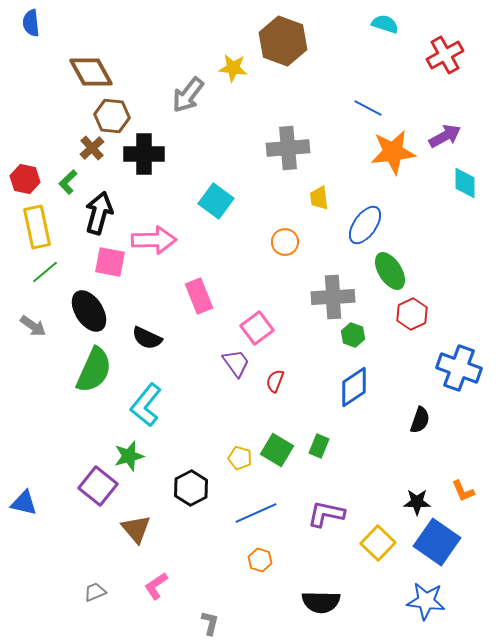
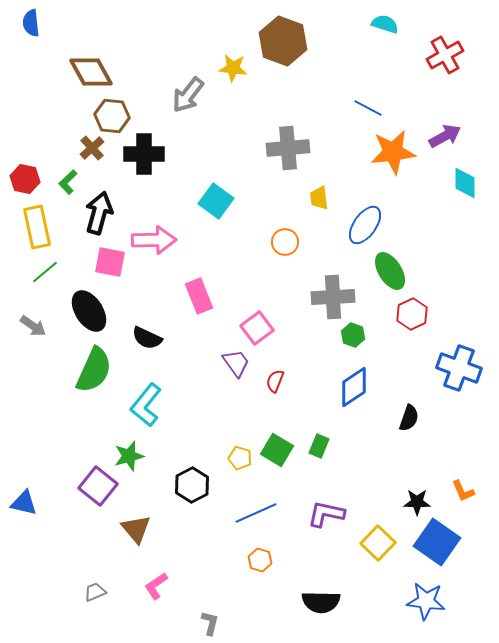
black semicircle at (420, 420): moved 11 px left, 2 px up
black hexagon at (191, 488): moved 1 px right, 3 px up
